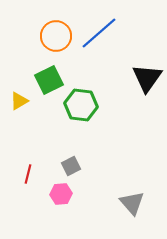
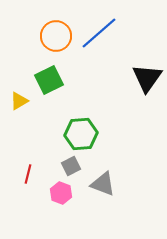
green hexagon: moved 29 px down; rotated 12 degrees counterclockwise
pink hexagon: moved 1 px up; rotated 25 degrees clockwise
gray triangle: moved 29 px left, 19 px up; rotated 28 degrees counterclockwise
